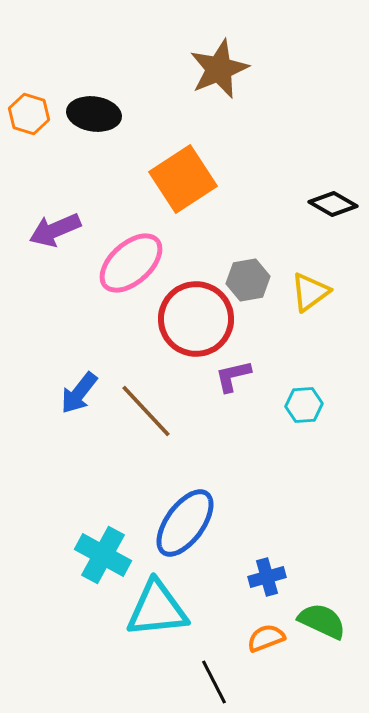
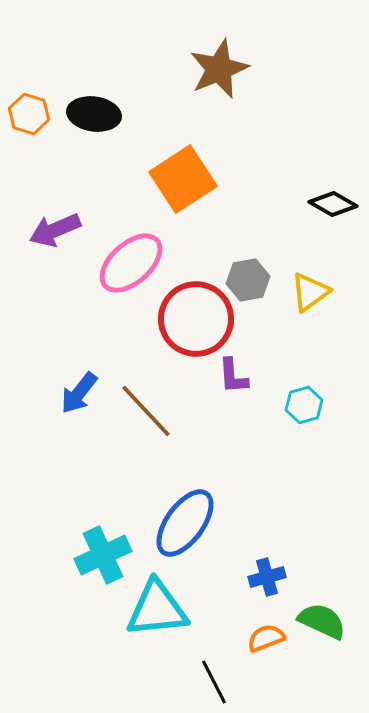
purple L-shape: rotated 81 degrees counterclockwise
cyan hexagon: rotated 12 degrees counterclockwise
cyan cross: rotated 36 degrees clockwise
